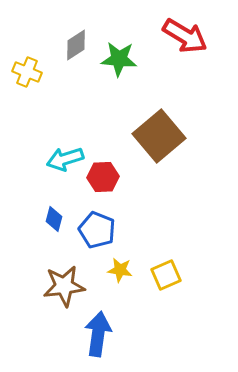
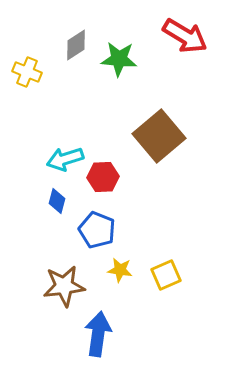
blue diamond: moved 3 px right, 18 px up
